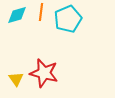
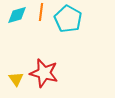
cyan pentagon: rotated 20 degrees counterclockwise
